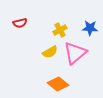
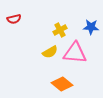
red semicircle: moved 6 px left, 4 px up
blue star: moved 1 px right, 1 px up
pink triangle: rotated 45 degrees clockwise
orange diamond: moved 4 px right
